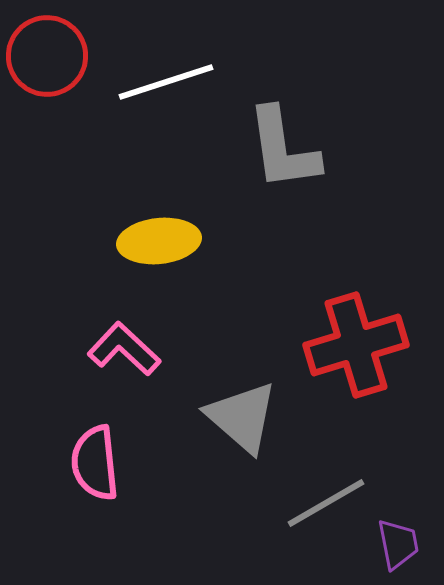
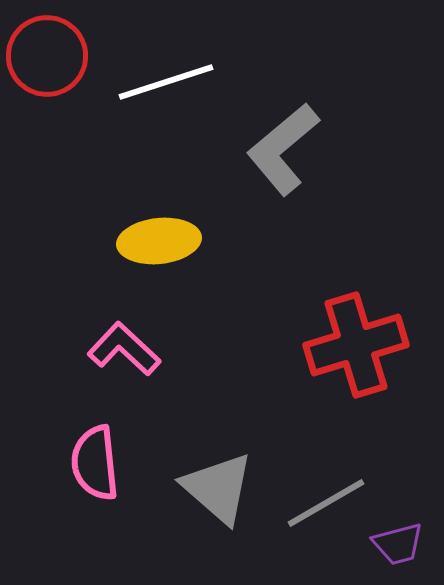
gray L-shape: rotated 58 degrees clockwise
gray triangle: moved 24 px left, 71 px down
purple trapezoid: rotated 86 degrees clockwise
